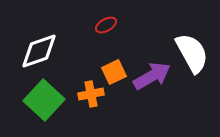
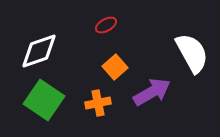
orange square: moved 1 px right, 5 px up; rotated 15 degrees counterclockwise
purple arrow: moved 16 px down
orange cross: moved 7 px right, 9 px down
green square: rotated 9 degrees counterclockwise
